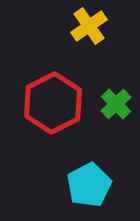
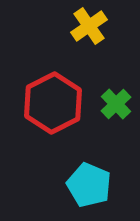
cyan pentagon: rotated 21 degrees counterclockwise
